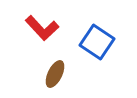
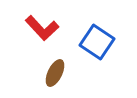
brown ellipse: moved 1 px up
